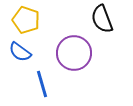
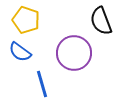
black semicircle: moved 1 px left, 2 px down
